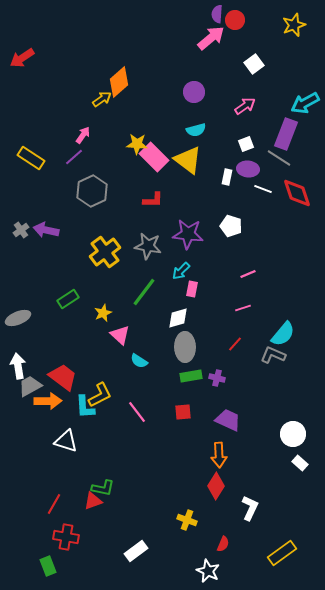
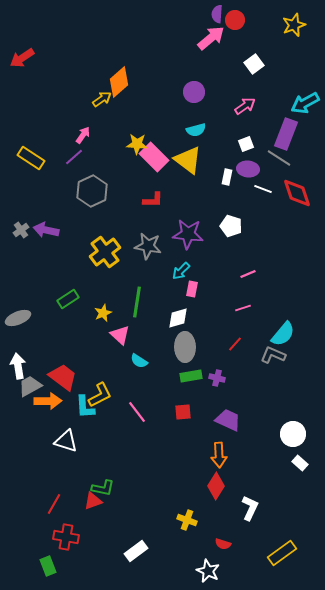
green line at (144, 292): moved 7 px left, 10 px down; rotated 28 degrees counterclockwise
red semicircle at (223, 544): rotated 84 degrees clockwise
